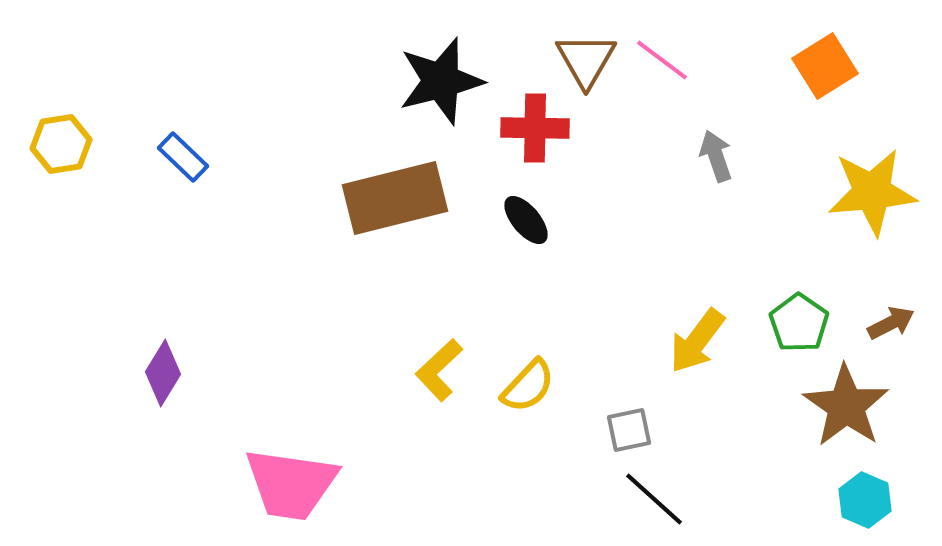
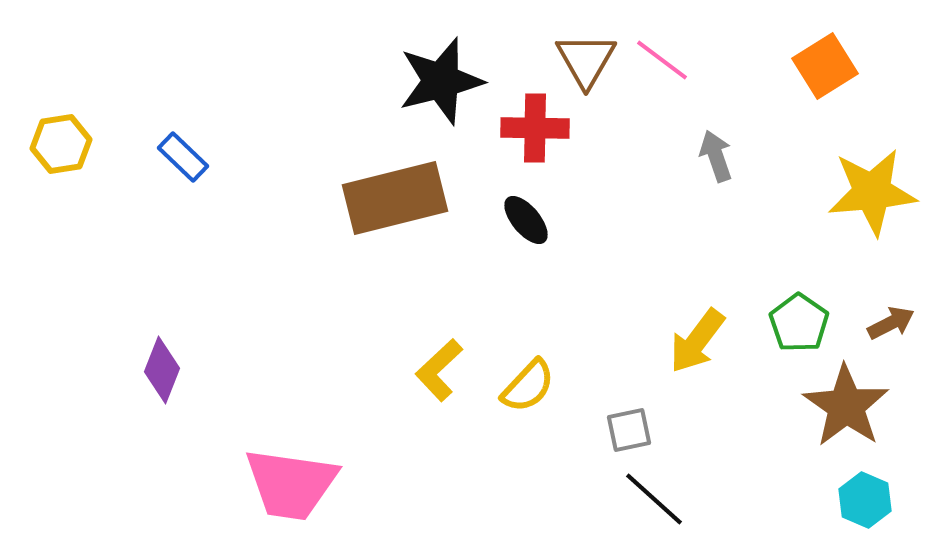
purple diamond: moved 1 px left, 3 px up; rotated 10 degrees counterclockwise
